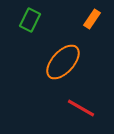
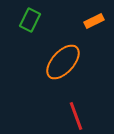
orange rectangle: moved 2 px right, 2 px down; rotated 30 degrees clockwise
red line: moved 5 px left, 8 px down; rotated 40 degrees clockwise
